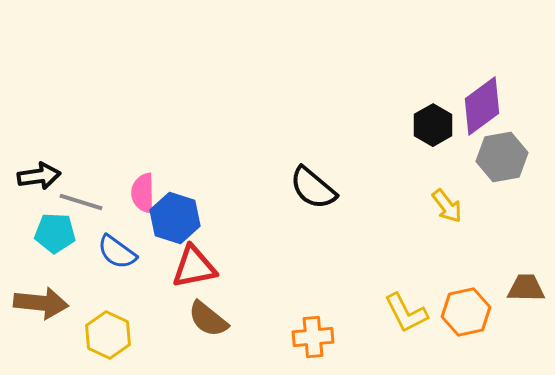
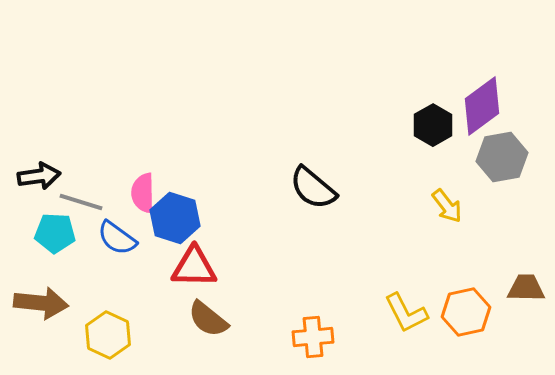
blue semicircle: moved 14 px up
red triangle: rotated 12 degrees clockwise
